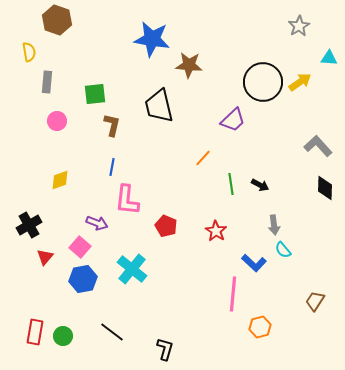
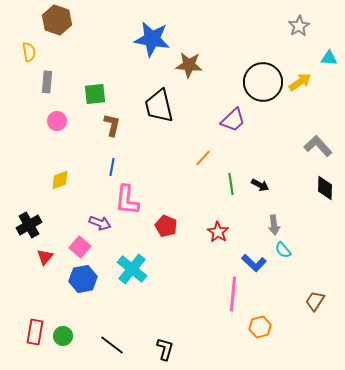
purple arrow: moved 3 px right
red star: moved 2 px right, 1 px down
black line: moved 13 px down
